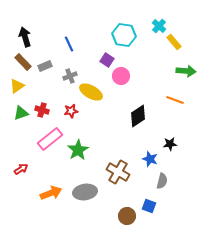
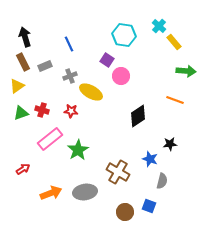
brown rectangle: rotated 18 degrees clockwise
red star: rotated 16 degrees clockwise
red arrow: moved 2 px right
brown circle: moved 2 px left, 4 px up
